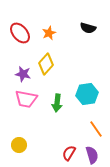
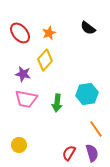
black semicircle: rotated 21 degrees clockwise
yellow diamond: moved 1 px left, 4 px up
purple semicircle: moved 2 px up
